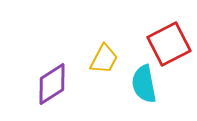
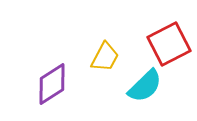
yellow trapezoid: moved 1 px right, 2 px up
cyan semicircle: moved 1 px right, 2 px down; rotated 123 degrees counterclockwise
